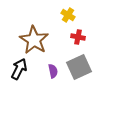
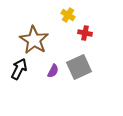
red cross: moved 7 px right, 4 px up
purple semicircle: rotated 40 degrees clockwise
